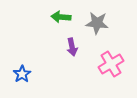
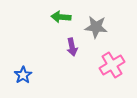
gray star: moved 1 px left, 4 px down
pink cross: moved 1 px right, 1 px down
blue star: moved 1 px right, 1 px down
